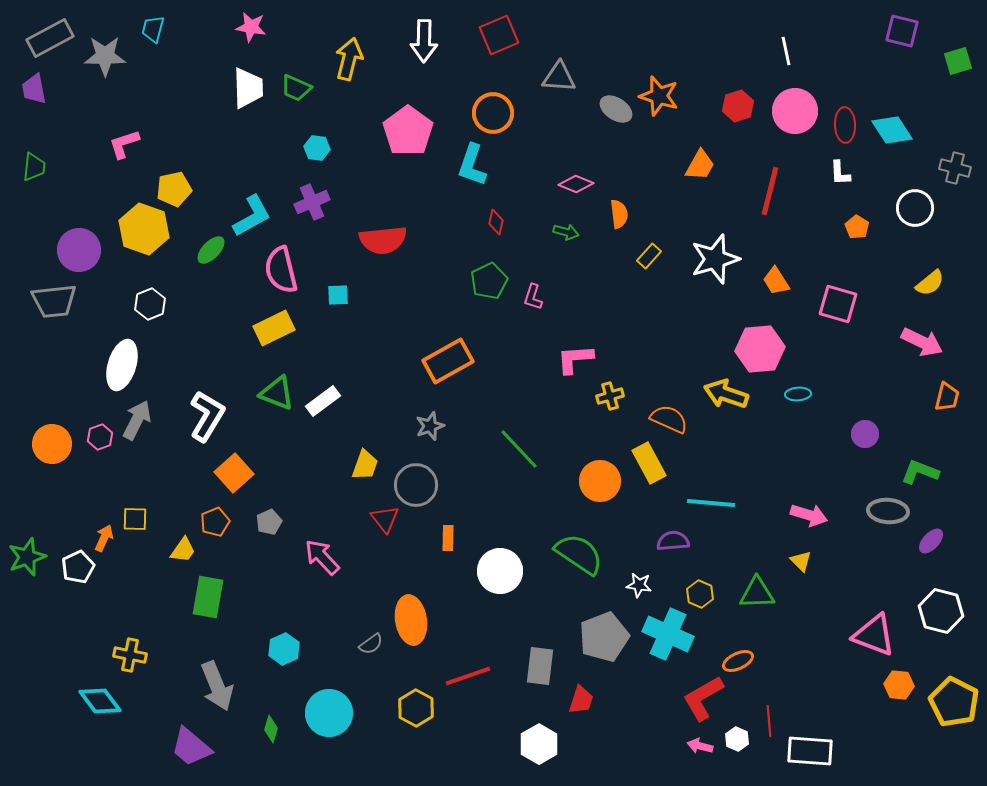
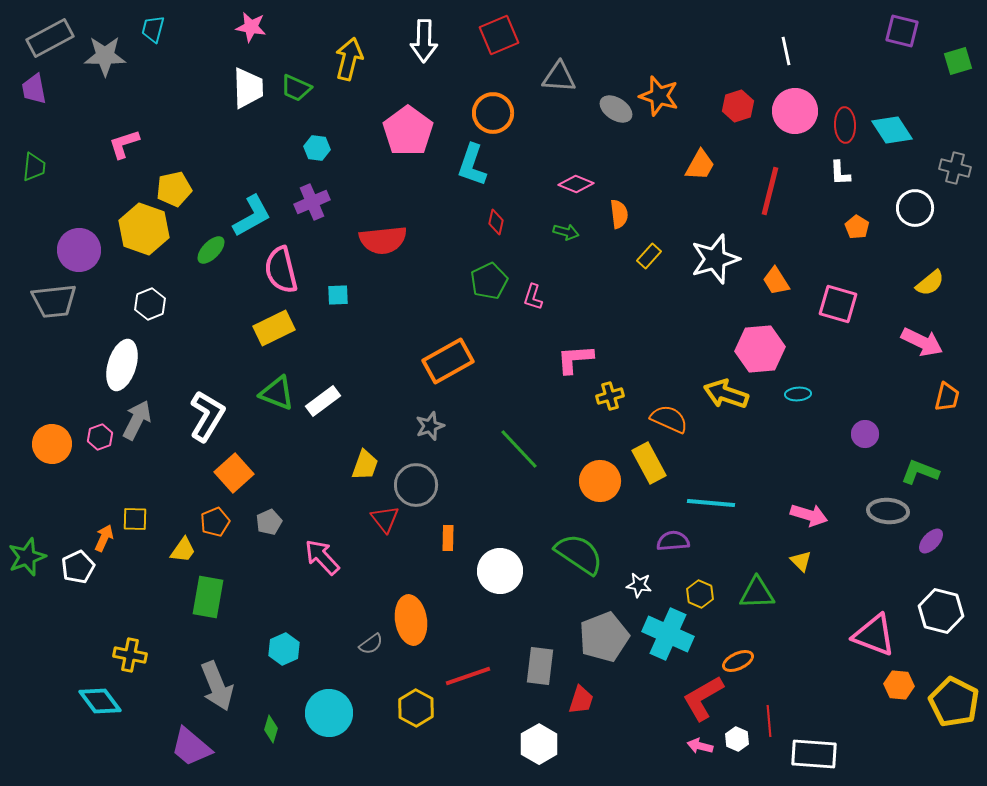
white rectangle at (810, 751): moved 4 px right, 3 px down
